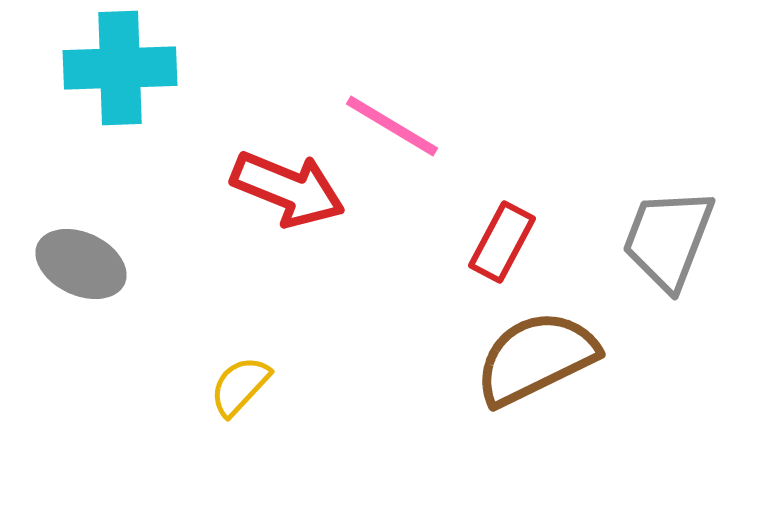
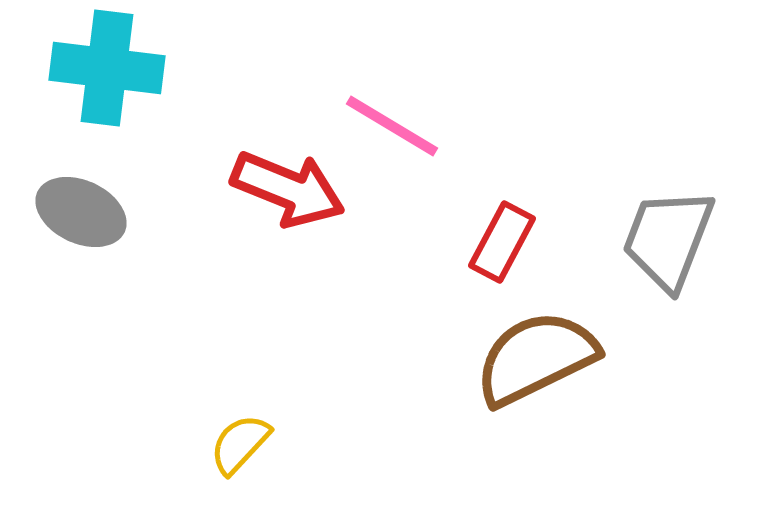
cyan cross: moved 13 px left; rotated 9 degrees clockwise
gray ellipse: moved 52 px up
yellow semicircle: moved 58 px down
